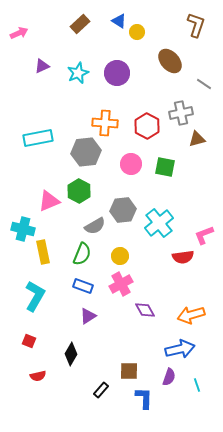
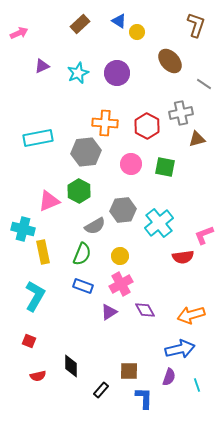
purple triangle at (88, 316): moved 21 px right, 4 px up
black diamond at (71, 354): moved 12 px down; rotated 30 degrees counterclockwise
